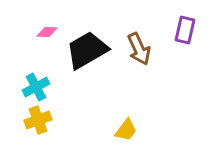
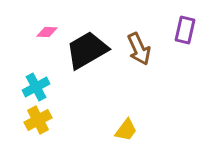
yellow cross: rotated 8 degrees counterclockwise
